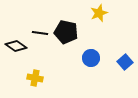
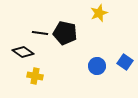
black pentagon: moved 1 px left, 1 px down
black diamond: moved 7 px right, 6 px down
blue circle: moved 6 px right, 8 px down
blue square: rotated 14 degrees counterclockwise
yellow cross: moved 2 px up
